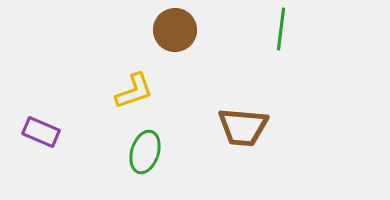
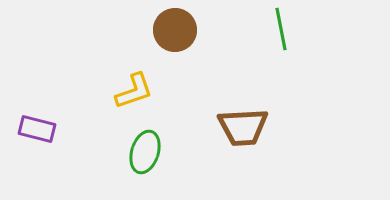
green line: rotated 18 degrees counterclockwise
brown trapezoid: rotated 8 degrees counterclockwise
purple rectangle: moved 4 px left, 3 px up; rotated 9 degrees counterclockwise
